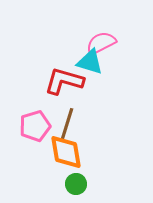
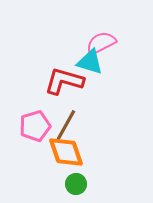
brown line: moved 1 px left, 1 px down; rotated 12 degrees clockwise
orange diamond: rotated 9 degrees counterclockwise
